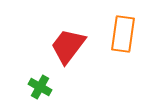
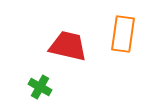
red trapezoid: rotated 66 degrees clockwise
